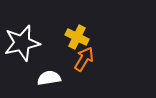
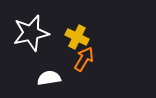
white star: moved 9 px right, 10 px up
